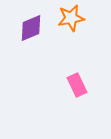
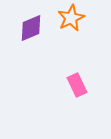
orange star: rotated 16 degrees counterclockwise
